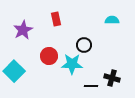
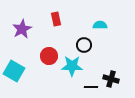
cyan semicircle: moved 12 px left, 5 px down
purple star: moved 1 px left, 1 px up
cyan star: moved 2 px down
cyan square: rotated 15 degrees counterclockwise
black cross: moved 1 px left, 1 px down
black line: moved 1 px down
